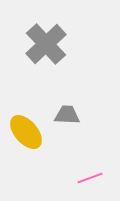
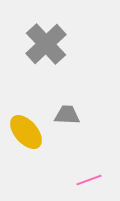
pink line: moved 1 px left, 2 px down
